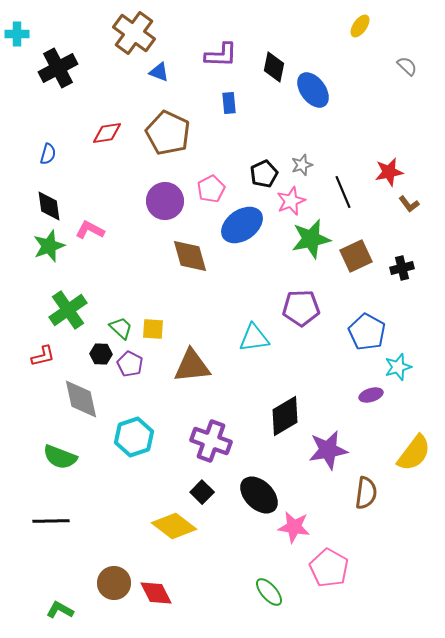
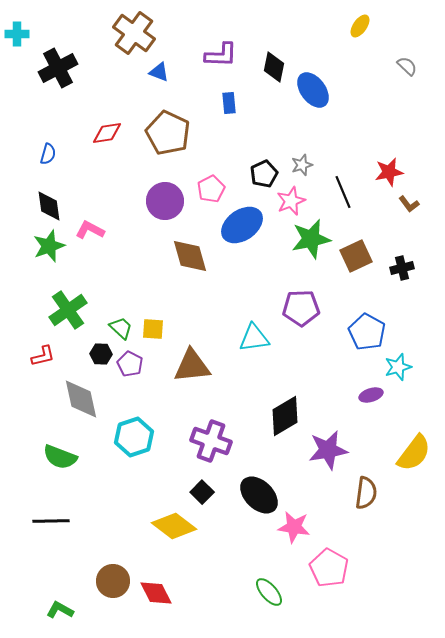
brown circle at (114, 583): moved 1 px left, 2 px up
